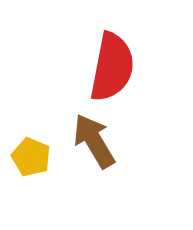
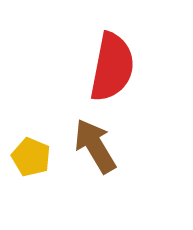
brown arrow: moved 1 px right, 5 px down
